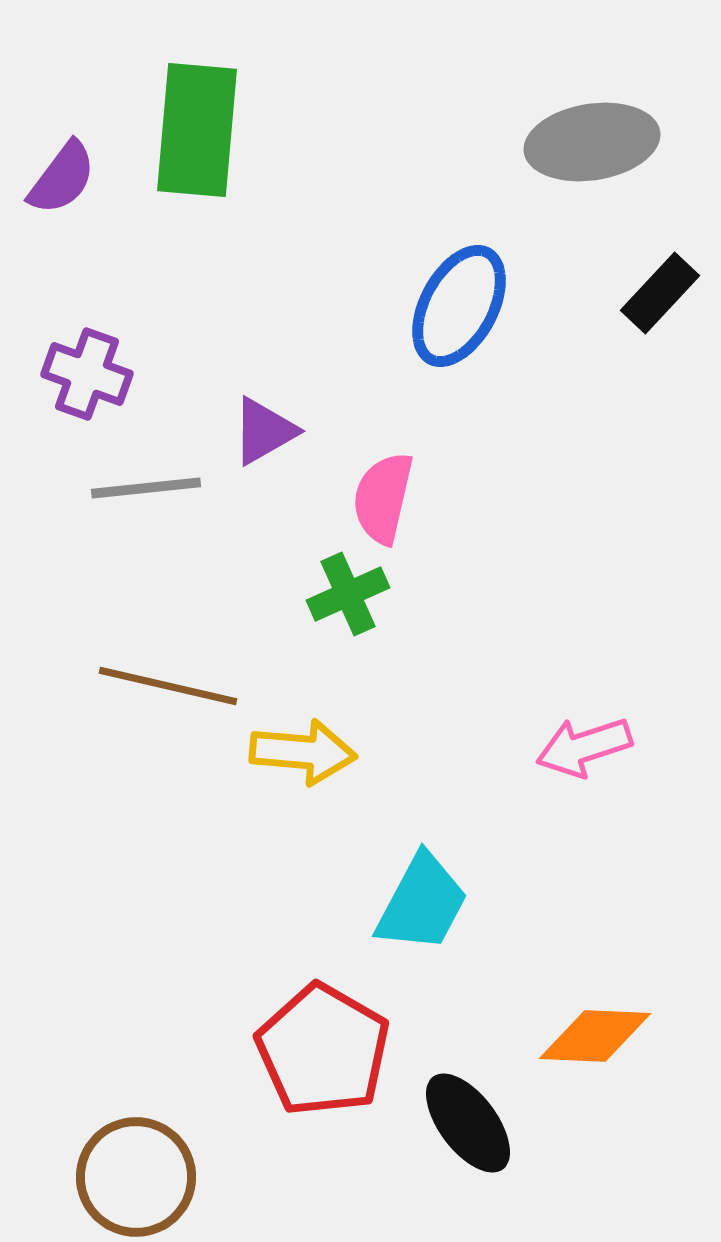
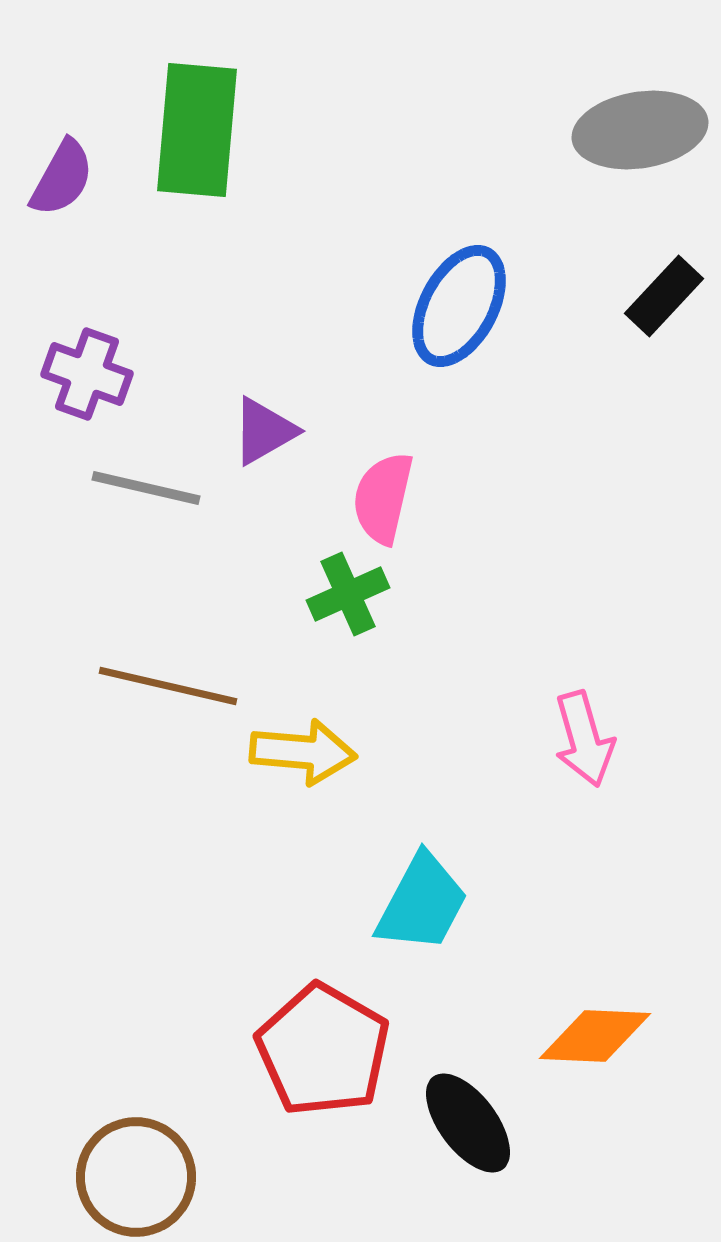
gray ellipse: moved 48 px right, 12 px up
purple semicircle: rotated 8 degrees counterclockwise
black rectangle: moved 4 px right, 3 px down
gray line: rotated 19 degrees clockwise
pink arrow: moved 8 px up; rotated 88 degrees counterclockwise
